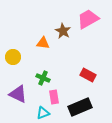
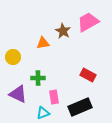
pink trapezoid: moved 3 px down
orange triangle: rotated 16 degrees counterclockwise
green cross: moved 5 px left; rotated 24 degrees counterclockwise
